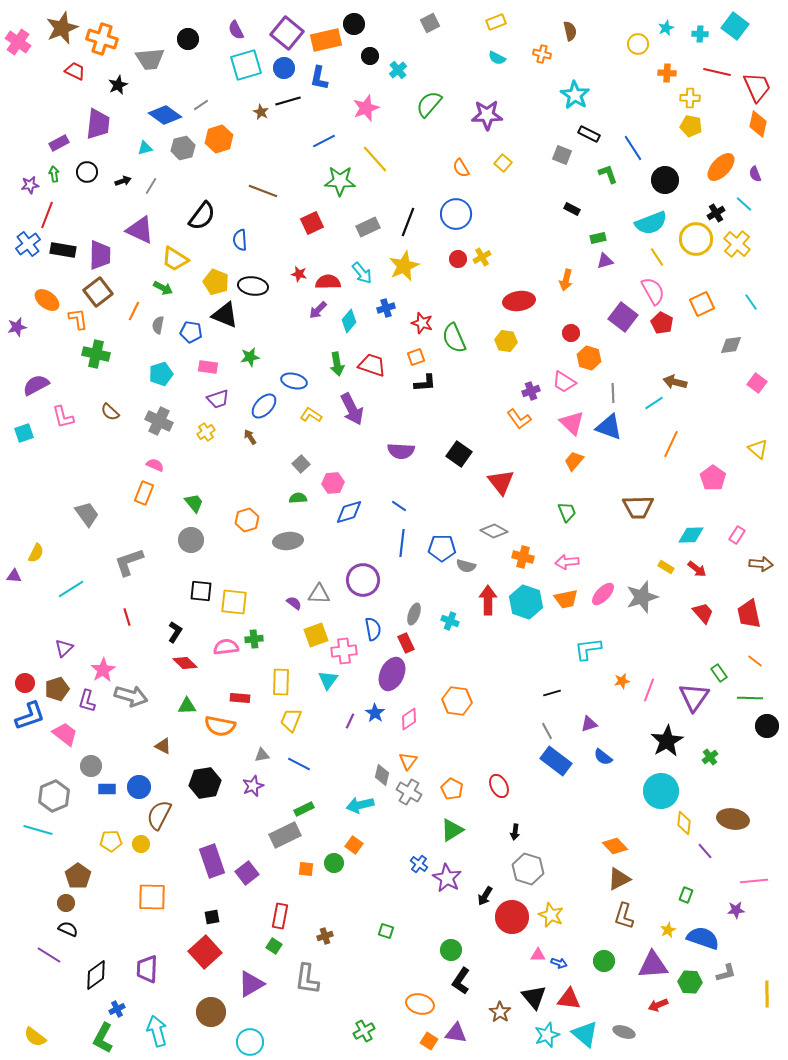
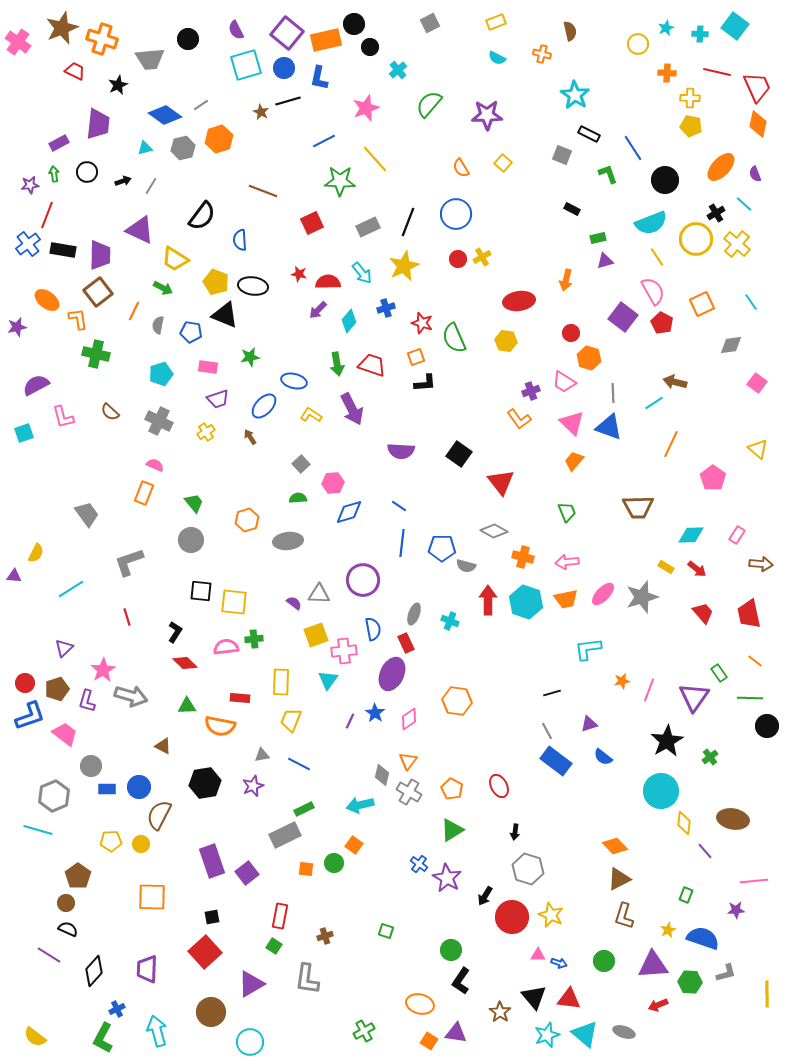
black circle at (370, 56): moved 9 px up
black diamond at (96, 975): moved 2 px left, 4 px up; rotated 12 degrees counterclockwise
